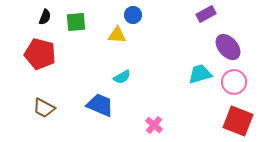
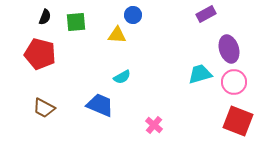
purple ellipse: moved 1 px right, 2 px down; rotated 24 degrees clockwise
